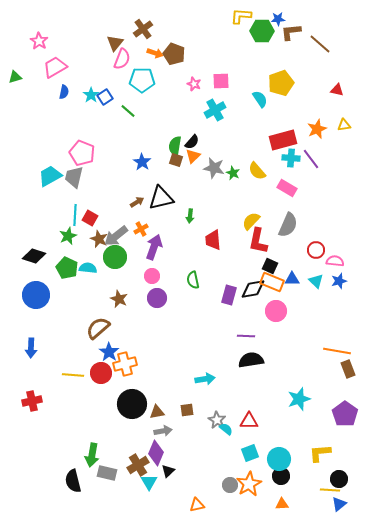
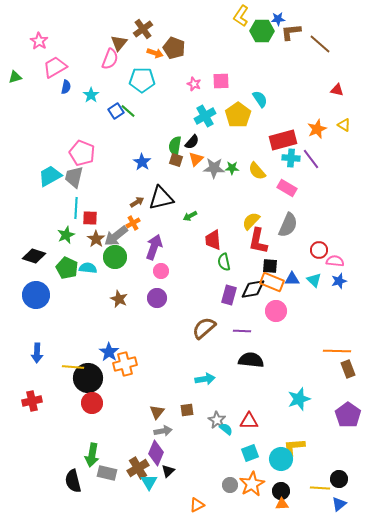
yellow L-shape at (241, 16): rotated 60 degrees counterclockwise
brown triangle at (115, 43): moved 4 px right
brown pentagon at (174, 54): moved 6 px up
pink semicircle at (122, 59): moved 12 px left
yellow pentagon at (281, 83): moved 43 px left, 32 px down; rotated 15 degrees counterclockwise
blue semicircle at (64, 92): moved 2 px right, 5 px up
blue square at (105, 97): moved 11 px right, 14 px down
cyan cross at (215, 110): moved 10 px left, 6 px down
yellow triangle at (344, 125): rotated 40 degrees clockwise
orange triangle at (193, 156): moved 3 px right, 3 px down
gray star at (214, 168): rotated 10 degrees counterclockwise
green star at (233, 173): moved 1 px left, 5 px up; rotated 24 degrees counterclockwise
cyan line at (75, 215): moved 1 px right, 7 px up
green arrow at (190, 216): rotated 56 degrees clockwise
red square at (90, 218): rotated 28 degrees counterclockwise
orange cross at (141, 229): moved 8 px left, 6 px up
green star at (68, 236): moved 2 px left, 1 px up
brown star at (99, 239): moved 3 px left; rotated 12 degrees clockwise
red circle at (316, 250): moved 3 px right
black square at (270, 266): rotated 21 degrees counterclockwise
pink circle at (152, 276): moved 9 px right, 5 px up
green semicircle at (193, 280): moved 31 px right, 18 px up
cyan triangle at (316, 281): moved 2 px left, 1 px up
brown semicircle at (98, 328): moved 106 px right
purple line at (246, 336): moved 4 px left, 5 px up
blue arrow at (31, 348): moved 6 px right, 5 px down
orange line at (337, 351): rotated 8 degrees counterclockwise
black semicircle at (251, 360): rotated 15 degrees clockwise
red circle at (101, 373): moved 9 px left, 30 px down
yellow line at (73, 375): moved 8 px up
black circle at (132, 404): moved 44 px left, 26 px up
brown triangle at (157, 412): rotated 42 degrees counterclockwise
purple pentagon at (345, 414): moved 3 px right, 1 px down
yellow L-shape at (320, 453): moved 26 px left, 6 px up
cyan circle at (279, 459): moved 2 px right
brown cross at (138, 465): moved 3 px down
black circle at (281, 476): moved 15 px down
orange star at (249, 484): moved 3 px right
yellow line at (330, 490): moved 10 px left, 2 px up
orange triangle at (197, 505): rotated 14 degrees counterclockwise
